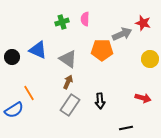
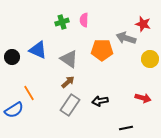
pink semicircle: moved 1 px left, 1 px down
red star: moved 1 px down
gray arrow: moved 4 px right, 4 px down; rotated 138 degrees counterclockwise
gray triangle: moved 1 px right
brown arrow: rotated 24 degrees clockwise
black arrow: rotated 84 degrees clockwise
